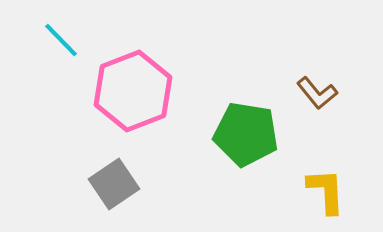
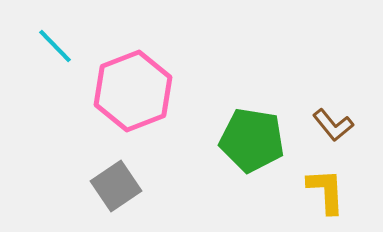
cyan line: moved 6 px left, 6 px down
brown L-shape: moved 16 px right, 32 px down
green pentagon: moved 6 px right, 6 px down
gray square: moved 2 px right, 2 px down
